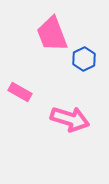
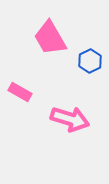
pink trapezoid: moved 2 px left, 4 px down; rotated 9 degrees counterclockwise
blue hexagon: moved 6 px right, 2 px down
